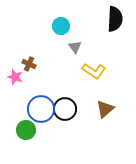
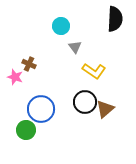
black circle: moved 20 px right, 7 px up
